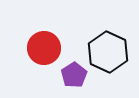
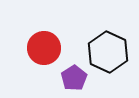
purple pentagon: moved 3 px down
